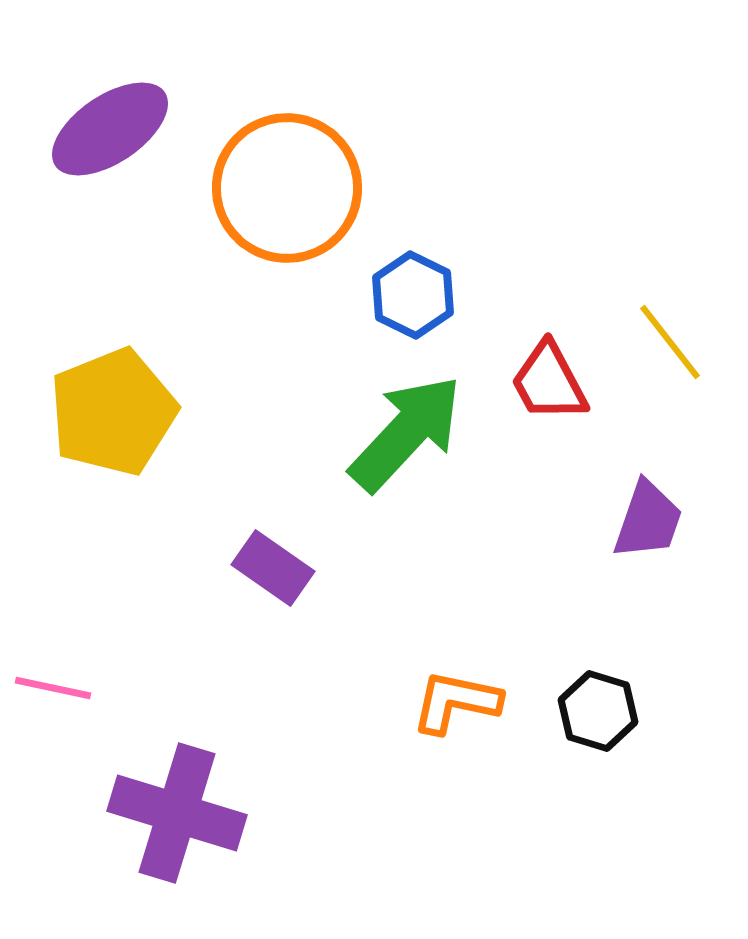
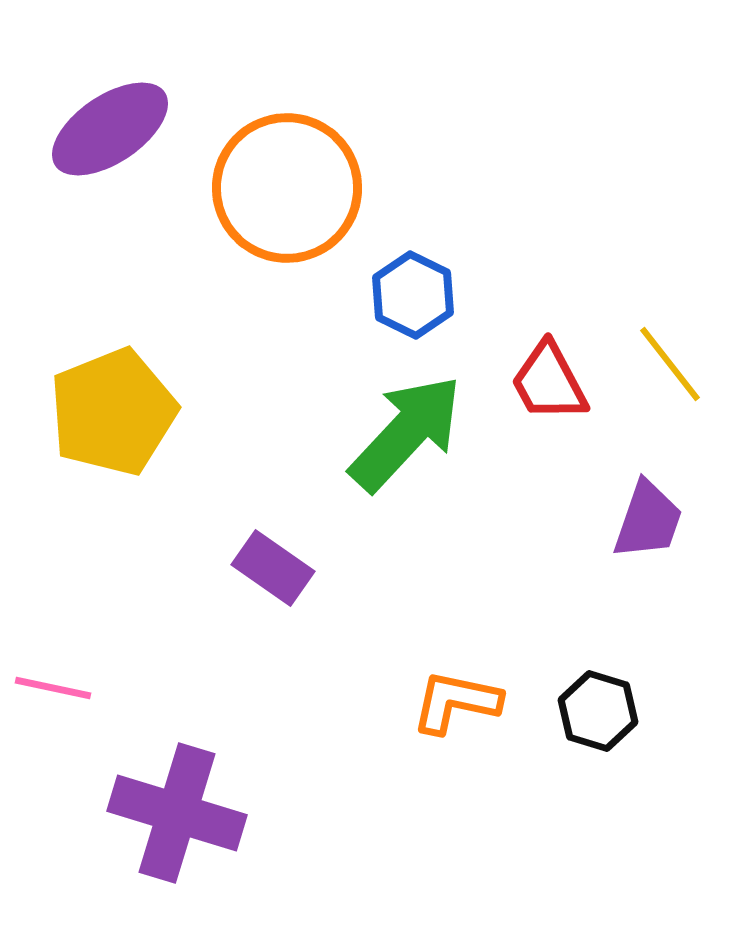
yellow line: moved 22 px down
